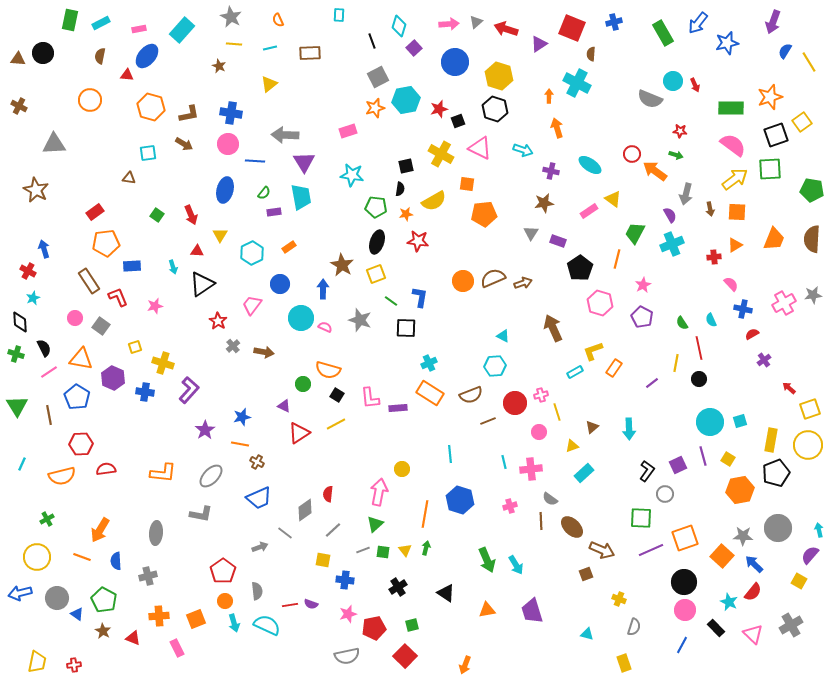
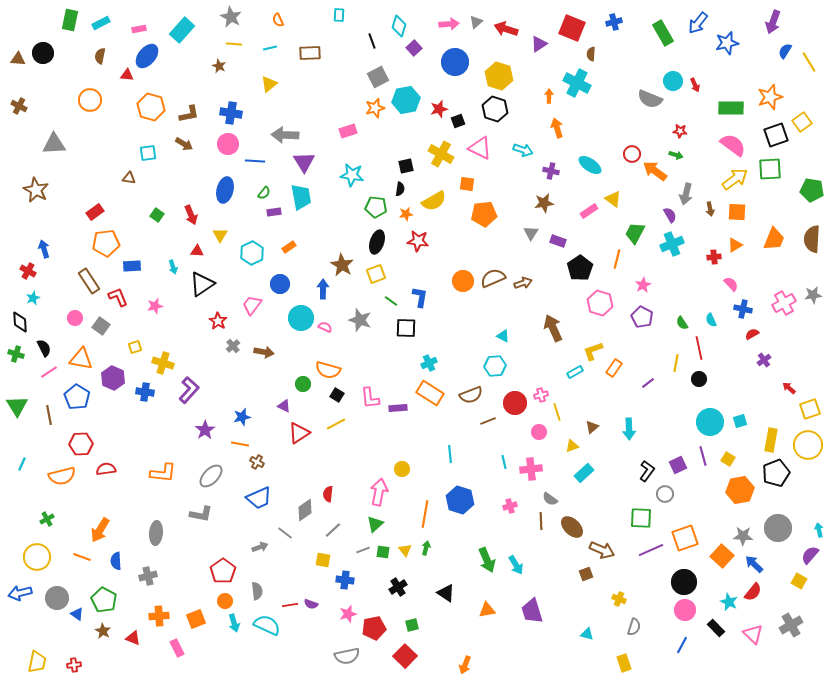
purple line at (652, 383): moved 4 px left
